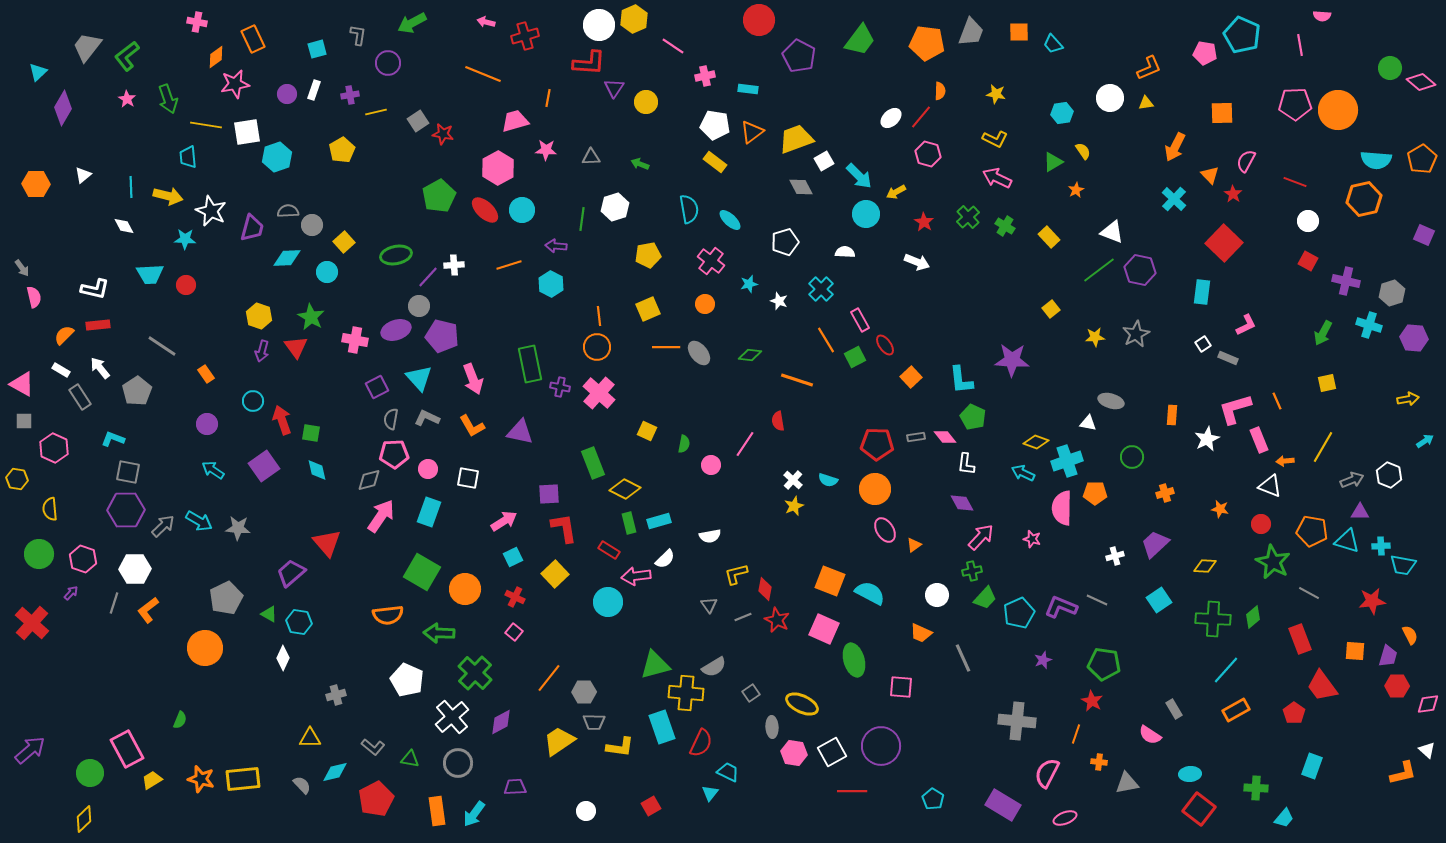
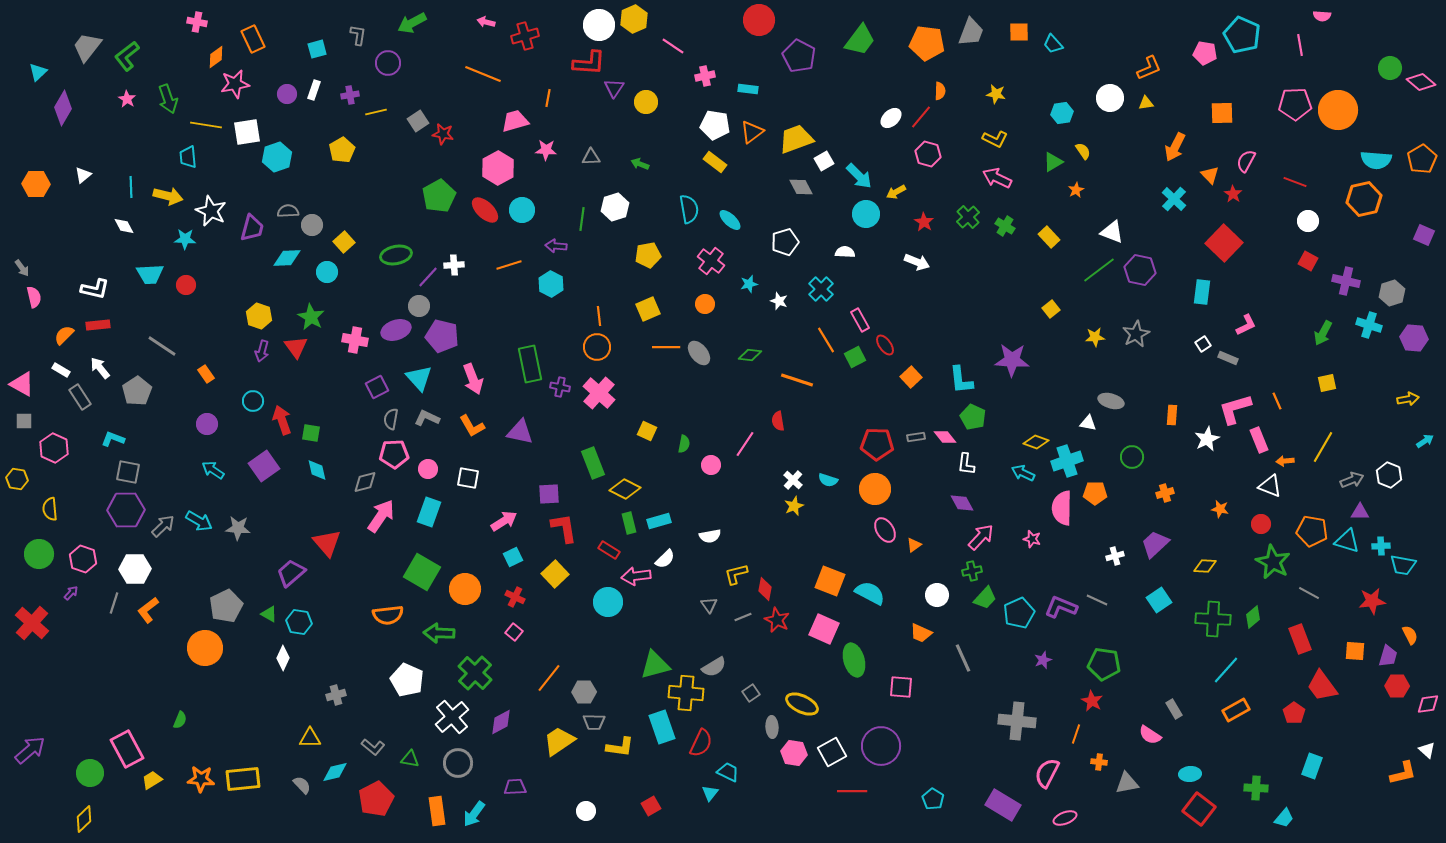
gray diamond at (369, 480): moved 4 px left, 2 px down
gray pentagon at (226, 598): moved 8 px down
orange star at (201, 779): rotated 12 degrees counterclockwise
